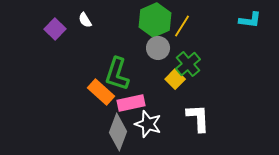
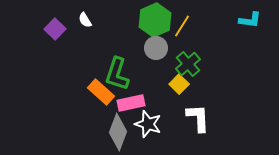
gray circle: moved 2 px left
yellow square: moved 4 px right, 5 px down
